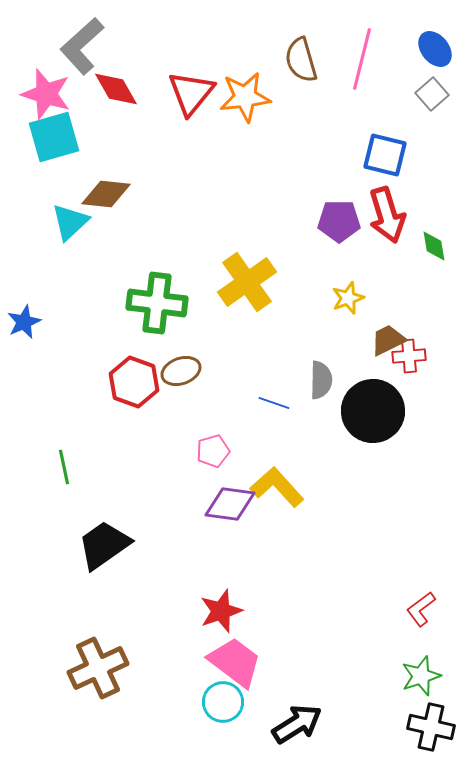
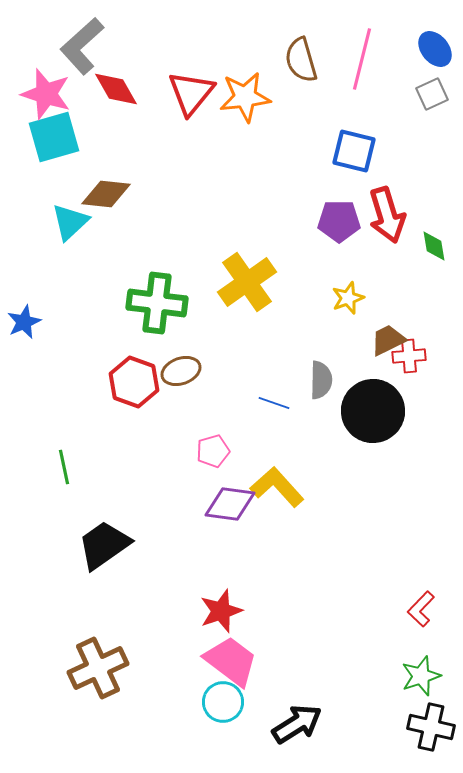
gray square: rotated 16 degrees clockwise
blue square: moved 31 px left, 4 px up
red L-shape: rotated 9 degrees counterclockwise
pink trapezoid: moved 4 px left, 1 px up
